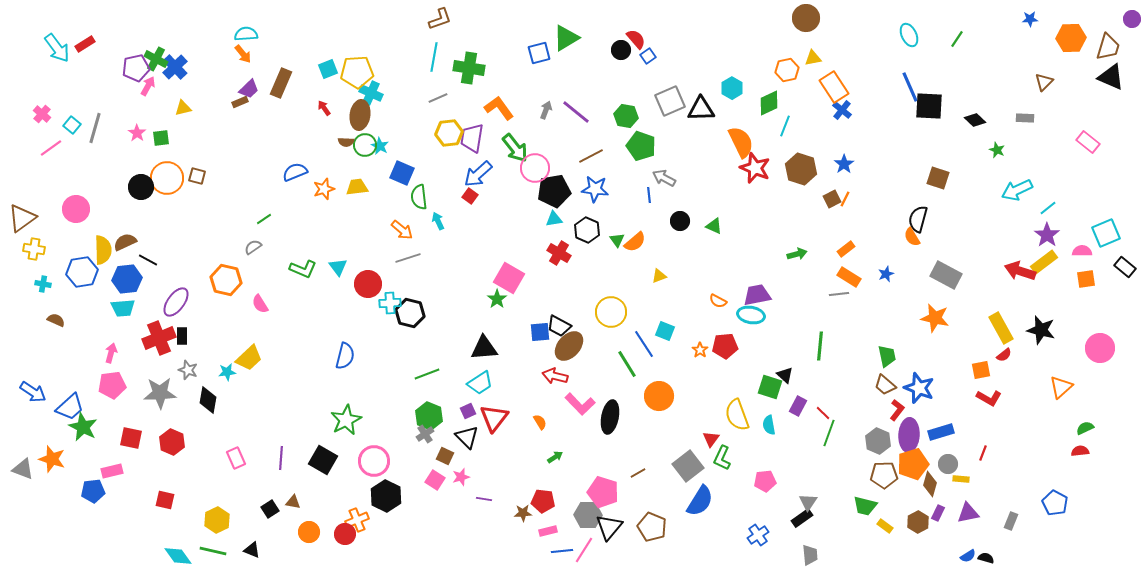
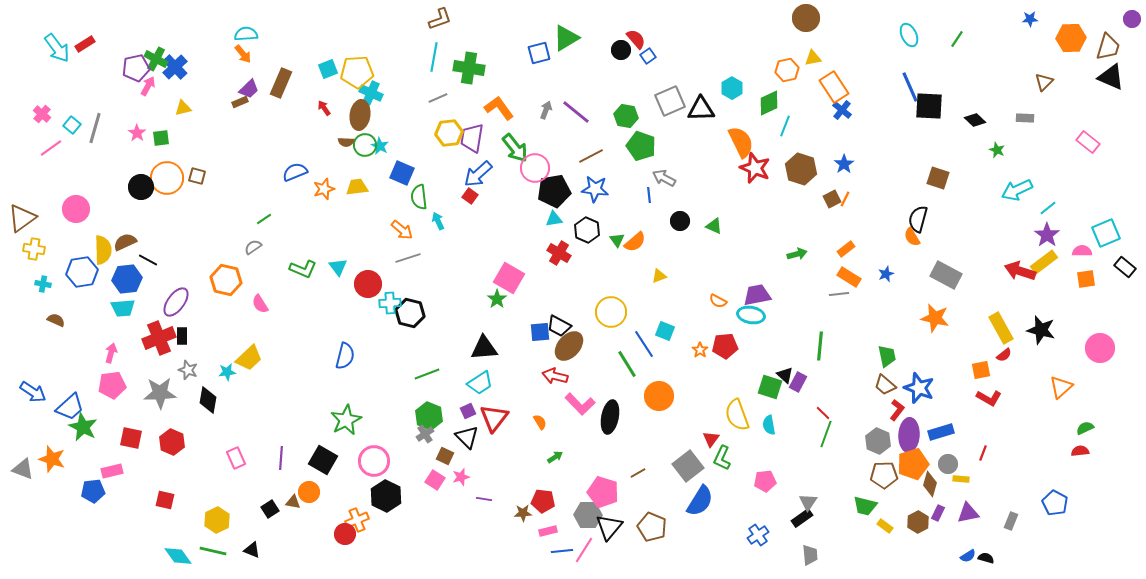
purple rectangle at (798, 406): moved 24 px up
green line at (829, 433): moved 3 px left, 1 px down
orange circle at (309, 532): moved 40 px up
